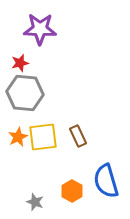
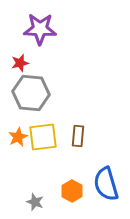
gray hexagon: moved 6 px right
brown rectangle: rotated 30 degrees clockwise
blue semicircle: moved 3 px down
